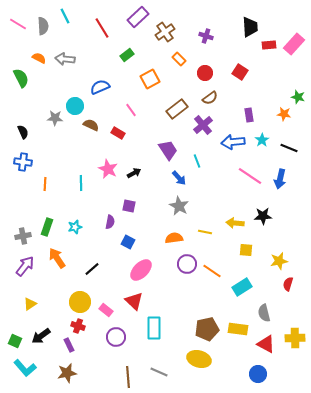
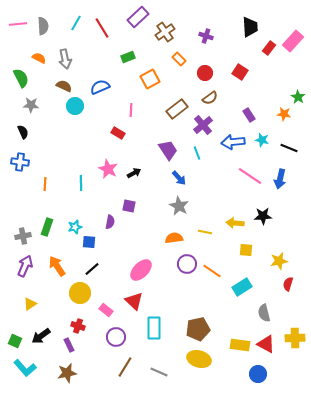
cyan line at (65, 16): moved 11 px right, 7 px down; rotated 56 degrees clockwise
pink line at (18, 24): rotated 36 degrees counterclockwise
pink rectangle at (294, 44): moved 1 px left, 3 px up
red rectangle at (269, 45): moved 3 px down; rotated 48 degrees counterclockwise
green rectangle at (127, 55): moved 1 px right, 2 px down; rotated 16 degrees clockwise
gray arrow at (65, 59): rotated 108 degrees counterclockwise
green star at (298, 97): rotated 16 degrees clockwise
pink line at (131, 110): rotated 40 degrees clockwise
purple rectangle at (249, 115): rotated 24 degrees counterclockwise
gray star at (55, 118): moved 24 px left, 13 px up
brown semicircle at (91, 125): moved 27 px left, 39 px up
cyan star at (262, 140): rotated 24 degrees counterclockwise
cyan line at (197, 161): moved 8 px up
blue cross at (23, 162): moved 3 px left
blue square at (128, 242): moved 39 px left; rotated 24 degrees counterclockwise
orange arrow at (57, 258): moved 8 px down
purple arrow at (25, 266): rotated 15 degrees counterclockwise
yellow circle at (80, 302): moved 9 px up
brown pentagon at (207, 329): moved 9 px left
yellow rectangle at (238, 329): moved 2 px right, 16 px down
brown line at (128, 377): moved 3 px left, 10 px up; rotated 35 degrees clockwise
